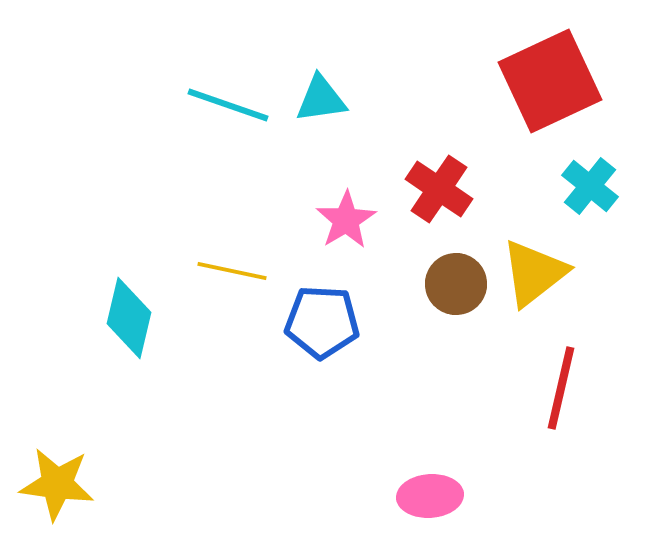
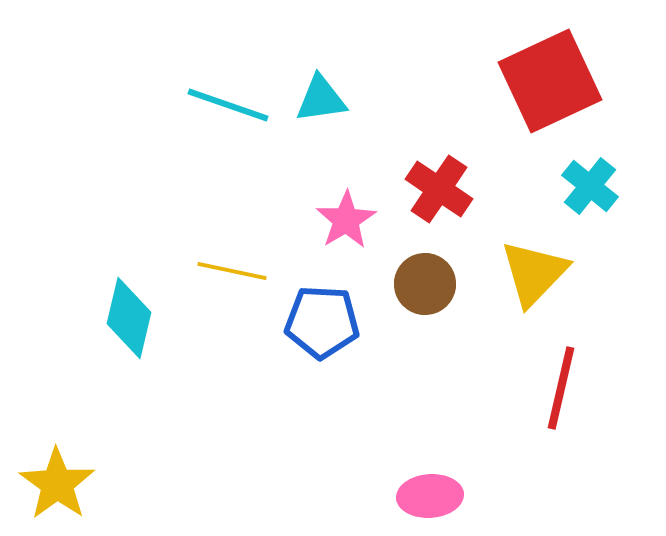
yellow triangle: rotated 8 degrees counterclockwise
brown circle: moved 31 px left
yellow star: rotated 28 degrees clockwise
